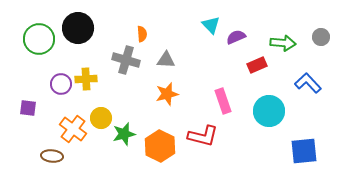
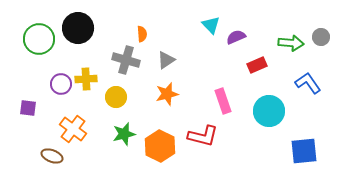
green arrow: moved 8 px right
gray triangle: rotated 36 degrees counterclockwise
blue L-shape: rotated 8 degrees clockwise
yellow circle: moved 15 px right, 21 px up
brown ellipse: rotated 15 degrees clockwise
